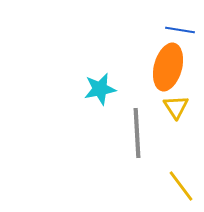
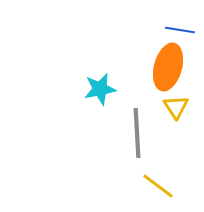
yellow line: moved 23 px left; rotated 16 degrees counterclockwise
